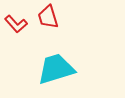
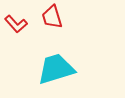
red trapezoid: moved 4 px right
